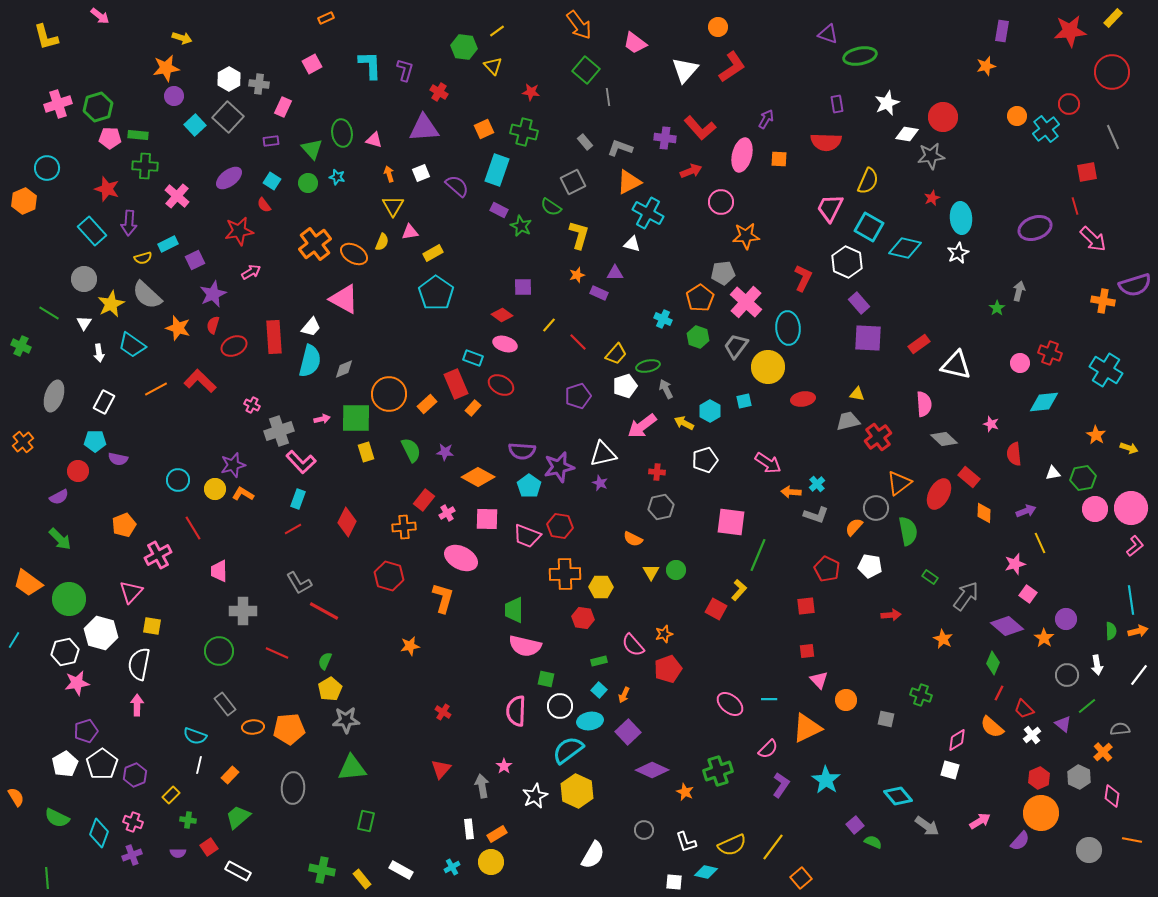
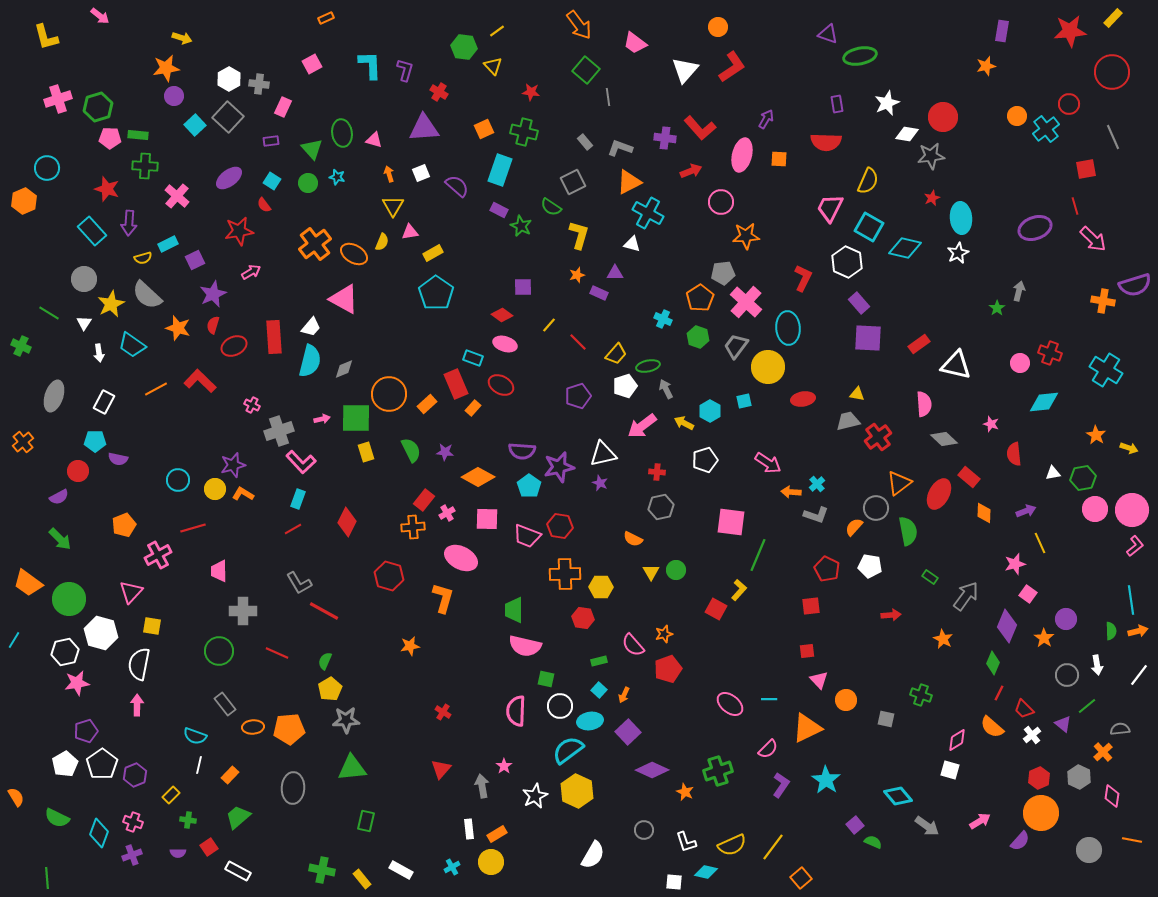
pink cross at (58, 104): moved 5 px up
cyan rectangle at (497, 170): moved 3 px right
red square at (1087, 172): moved 1 px left, 3 px up
pink circle at (1131, 508): moved 1 px right, 2 px down
orange cross at (404, 527): moved 9 px right
red line at (193, 528): rotated 75 degrees counterclockwise
red square at (806, 606): moved 5 px right
purple diamond at (1007, 626): rotated 72 degrees clockwise
